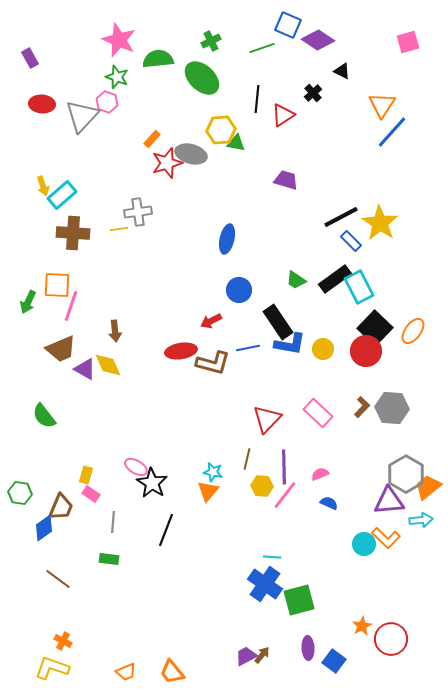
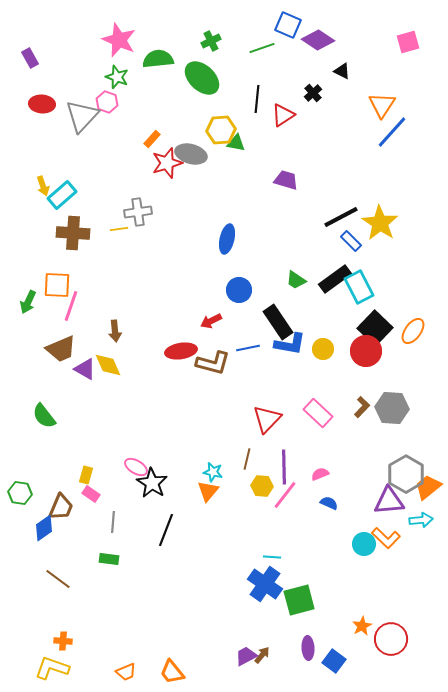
orange cross at (63, 641): rotated 24 degrees counterclockwise
